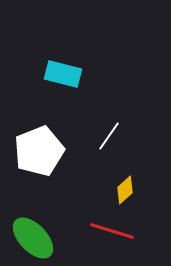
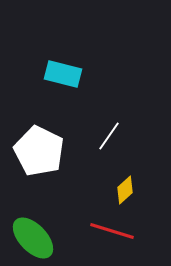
white pentagon: rotated 24 degrees counterclockwise
